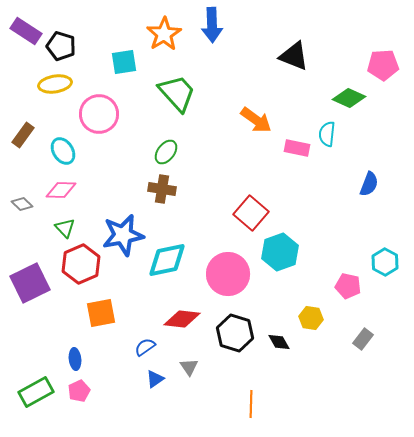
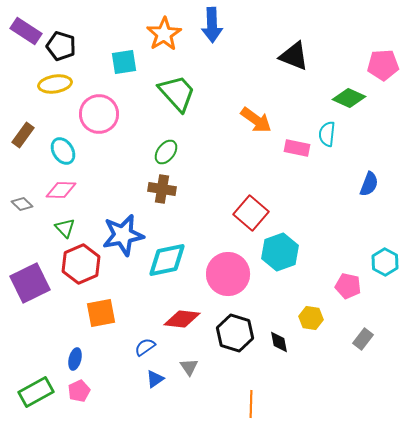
black diamond at (279, 342): rotated 20 degrees clockwise
blue ellipse at (75, 359): rotated 20 degrees clockwise
